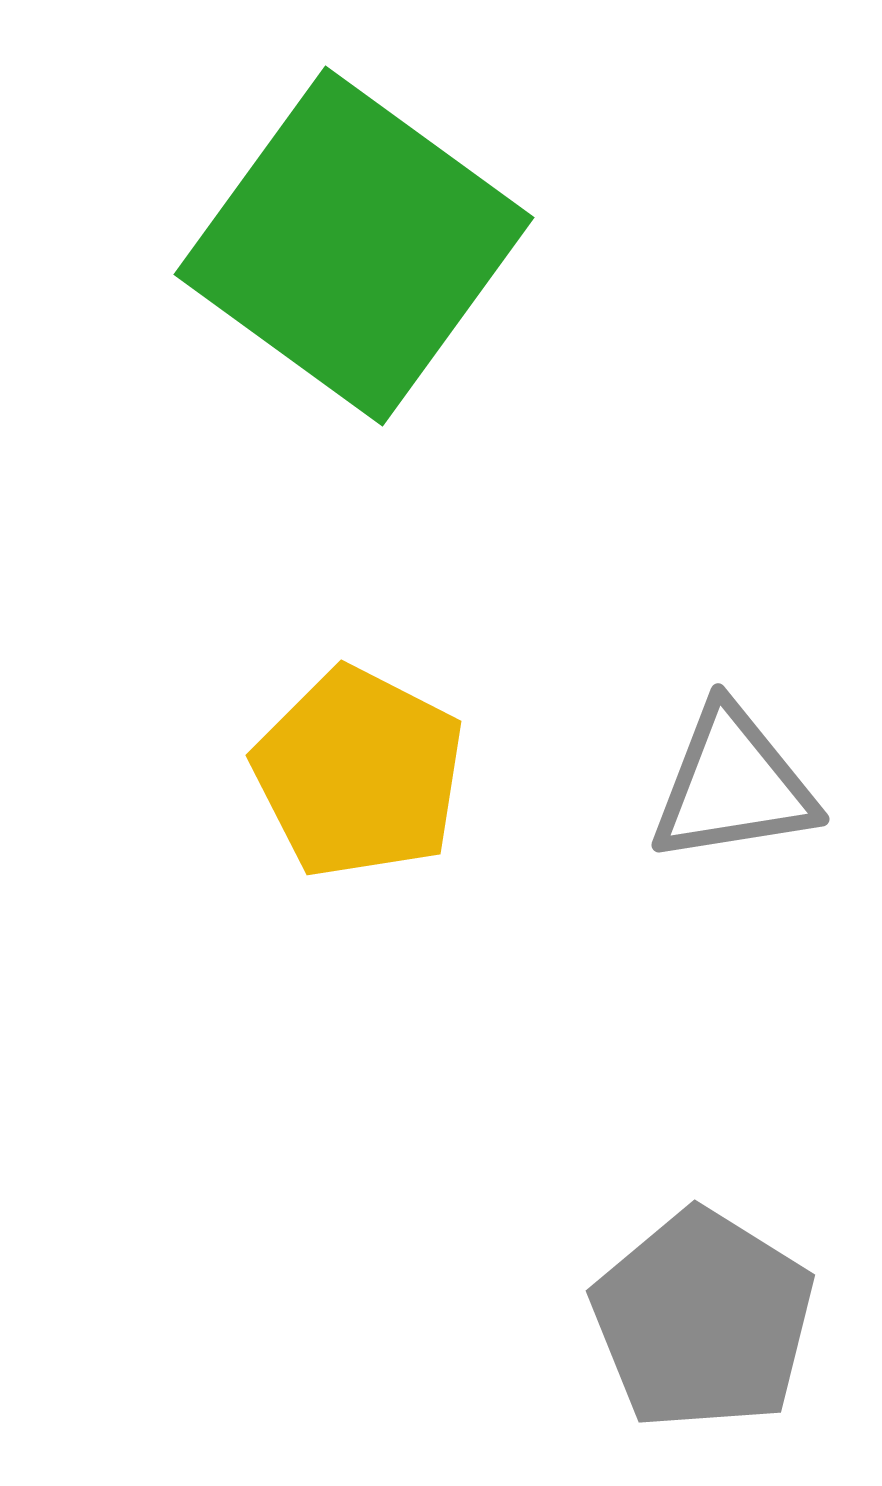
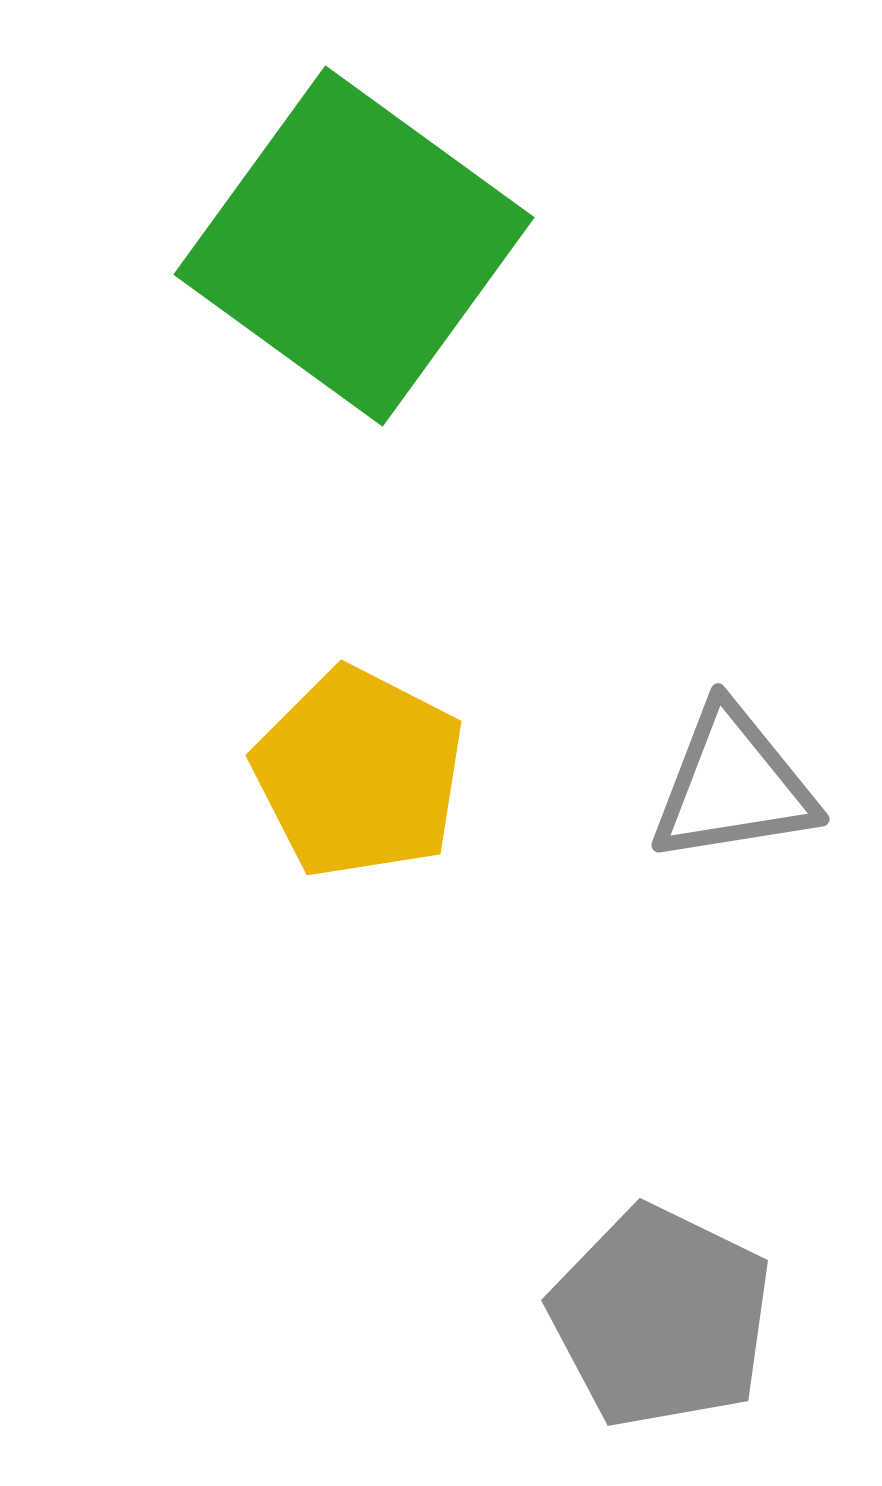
gray pentagon: moved 42 px left, 3 px up; rotated 6 degrees counterclockwise
